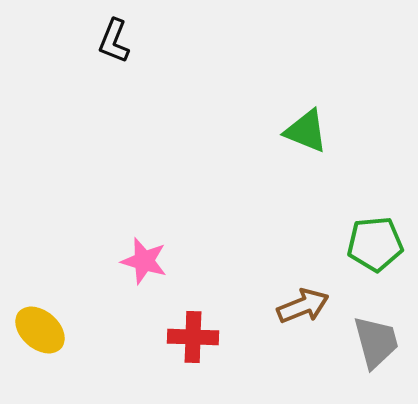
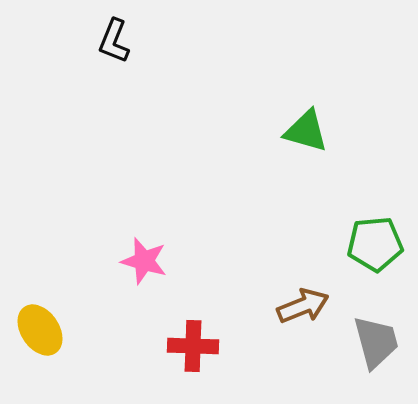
green triangle: rotated 6 degrees counterclockwise
yellow ellipse: rotated 15 degrees clockwise
red cross: moved 9 px down
